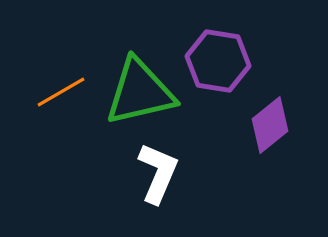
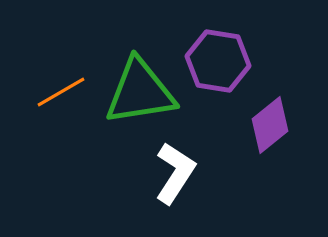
green triangle: rotated 4 degrees clockwise
white L-shape: moved 17 px right; rotated 10 degrees clockwise
